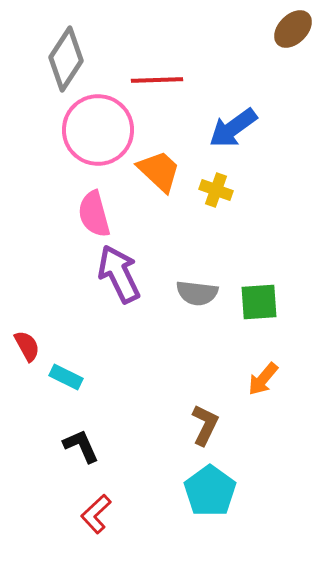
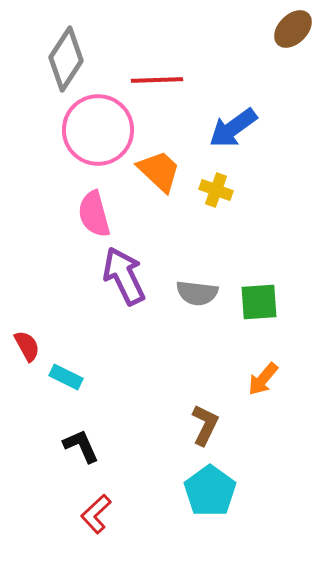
purple arrow: moved 5 px right, 2 px down
